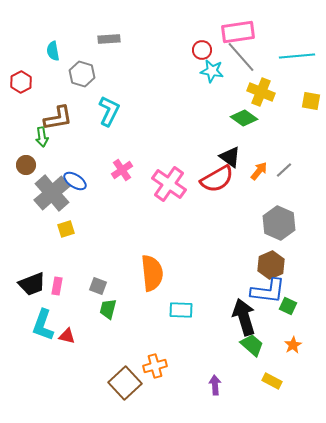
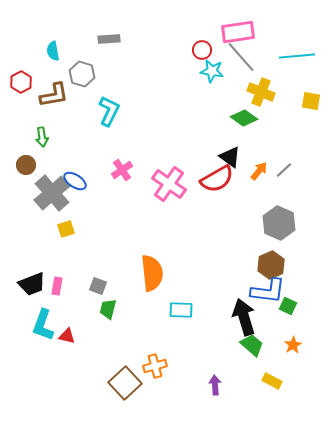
brown L-shape at (58, 118): moved 4 px left, 23 px up
